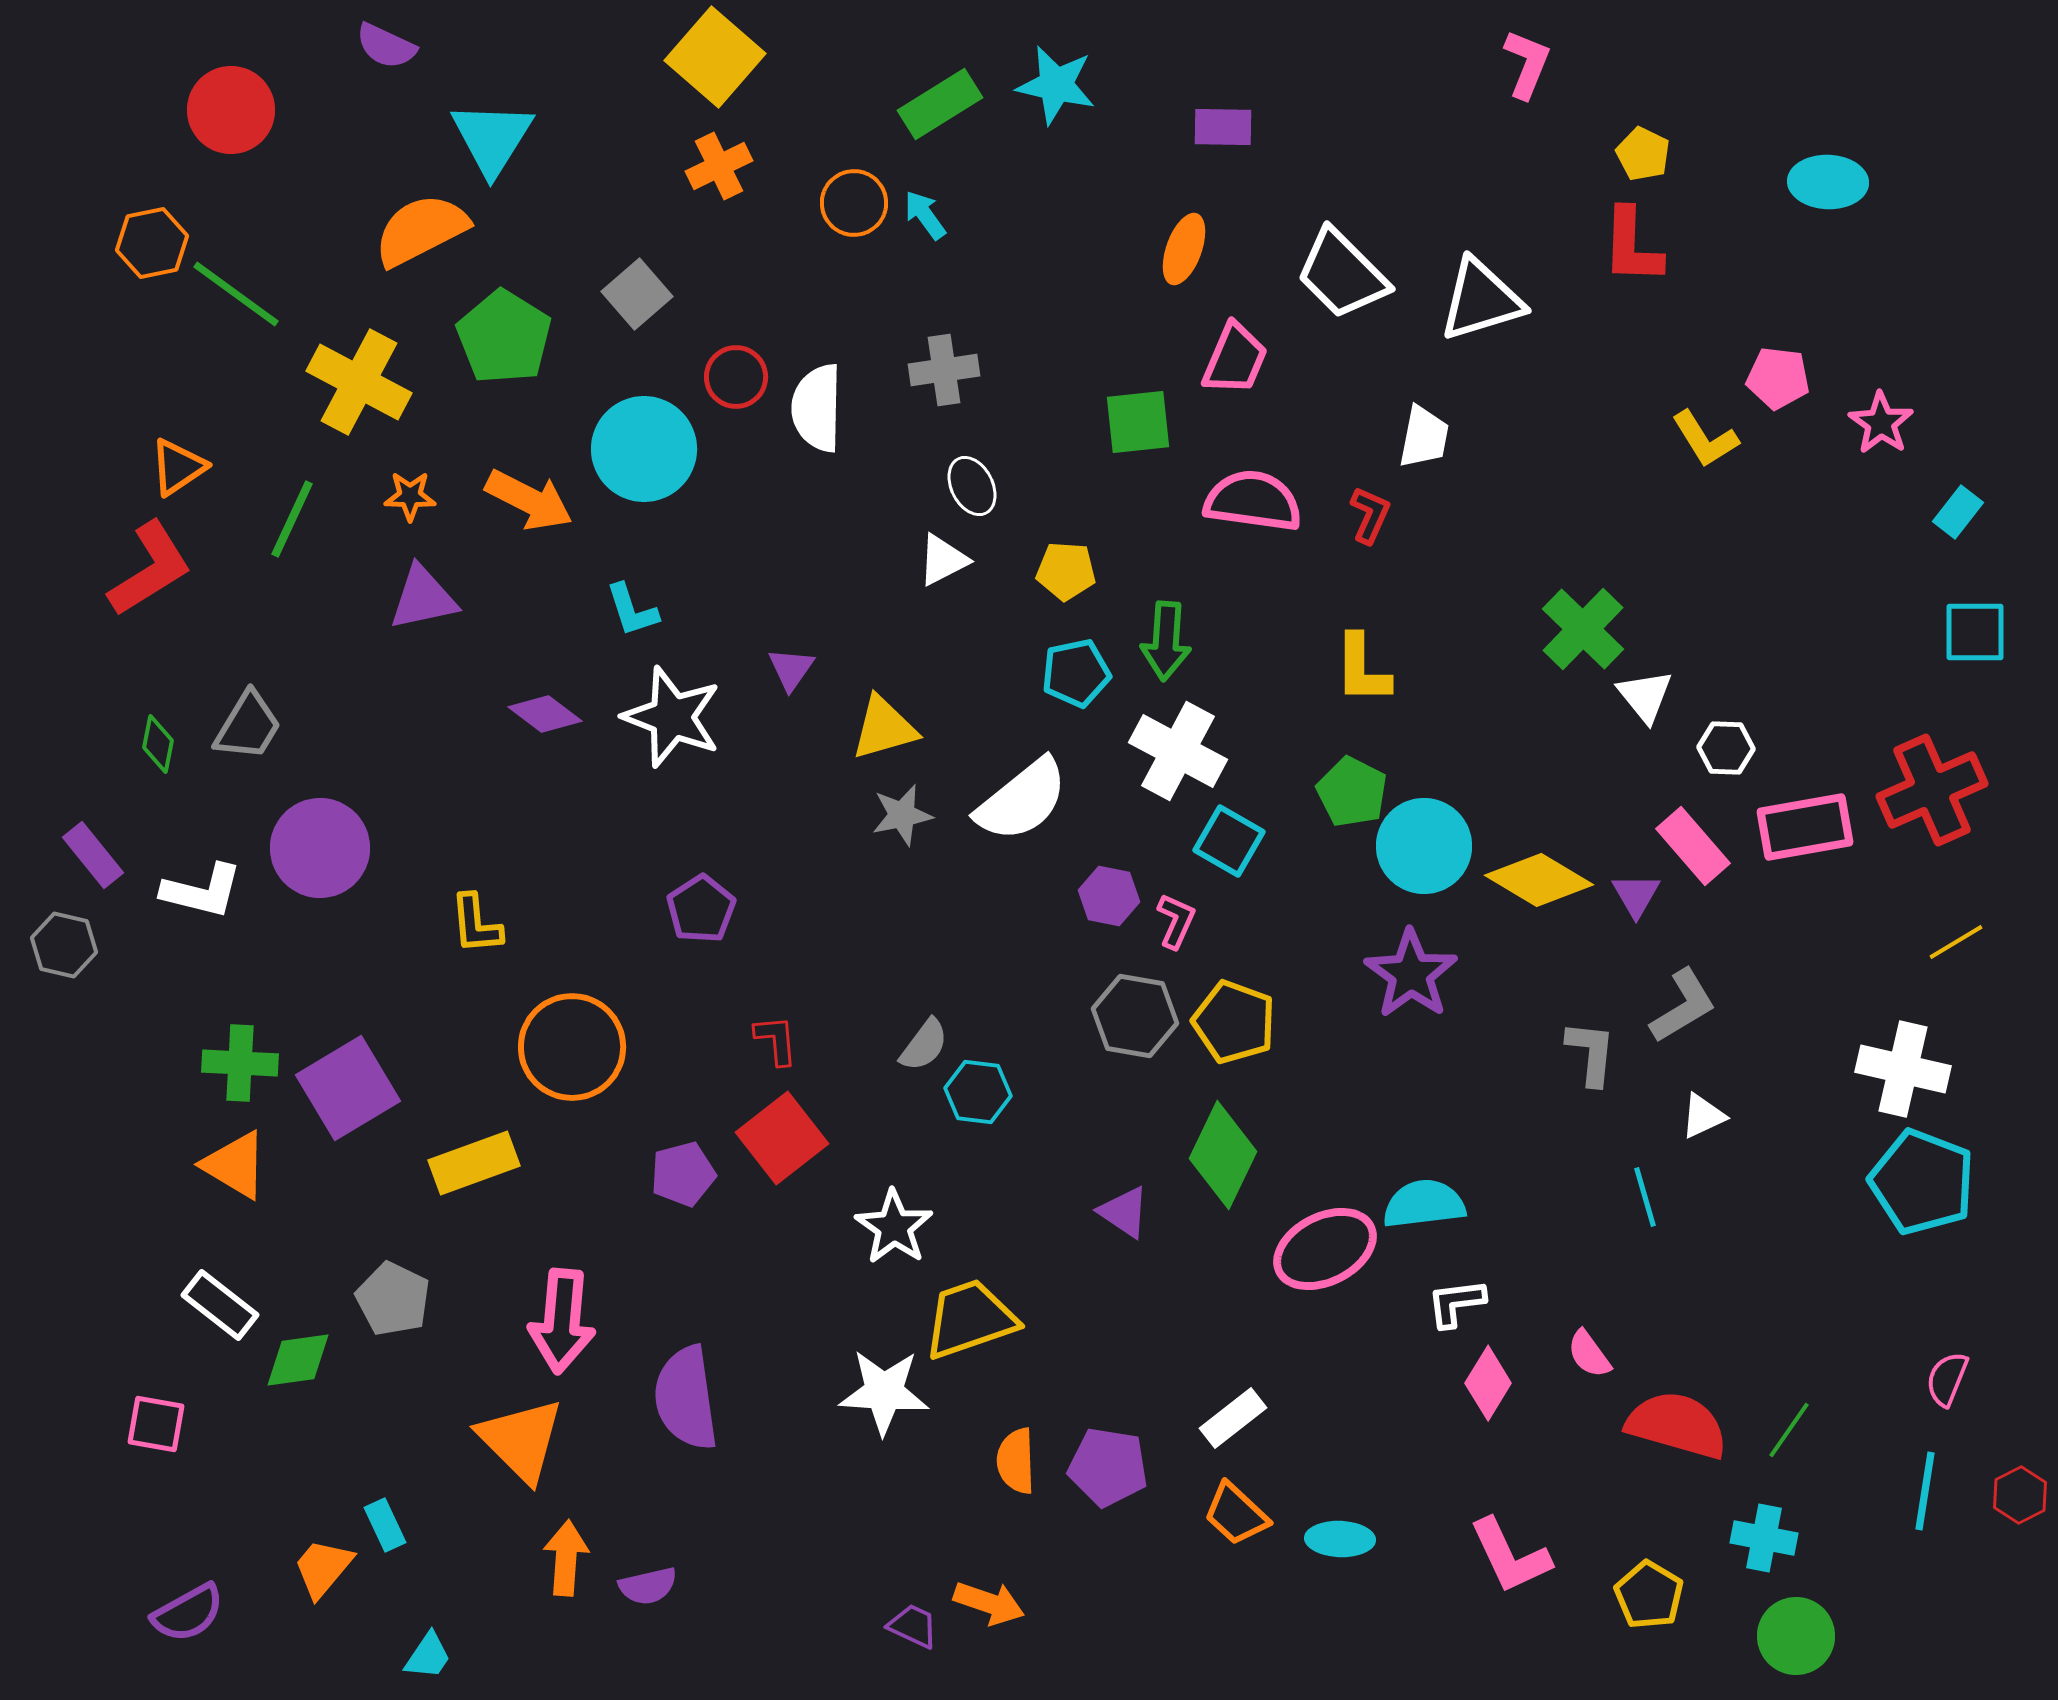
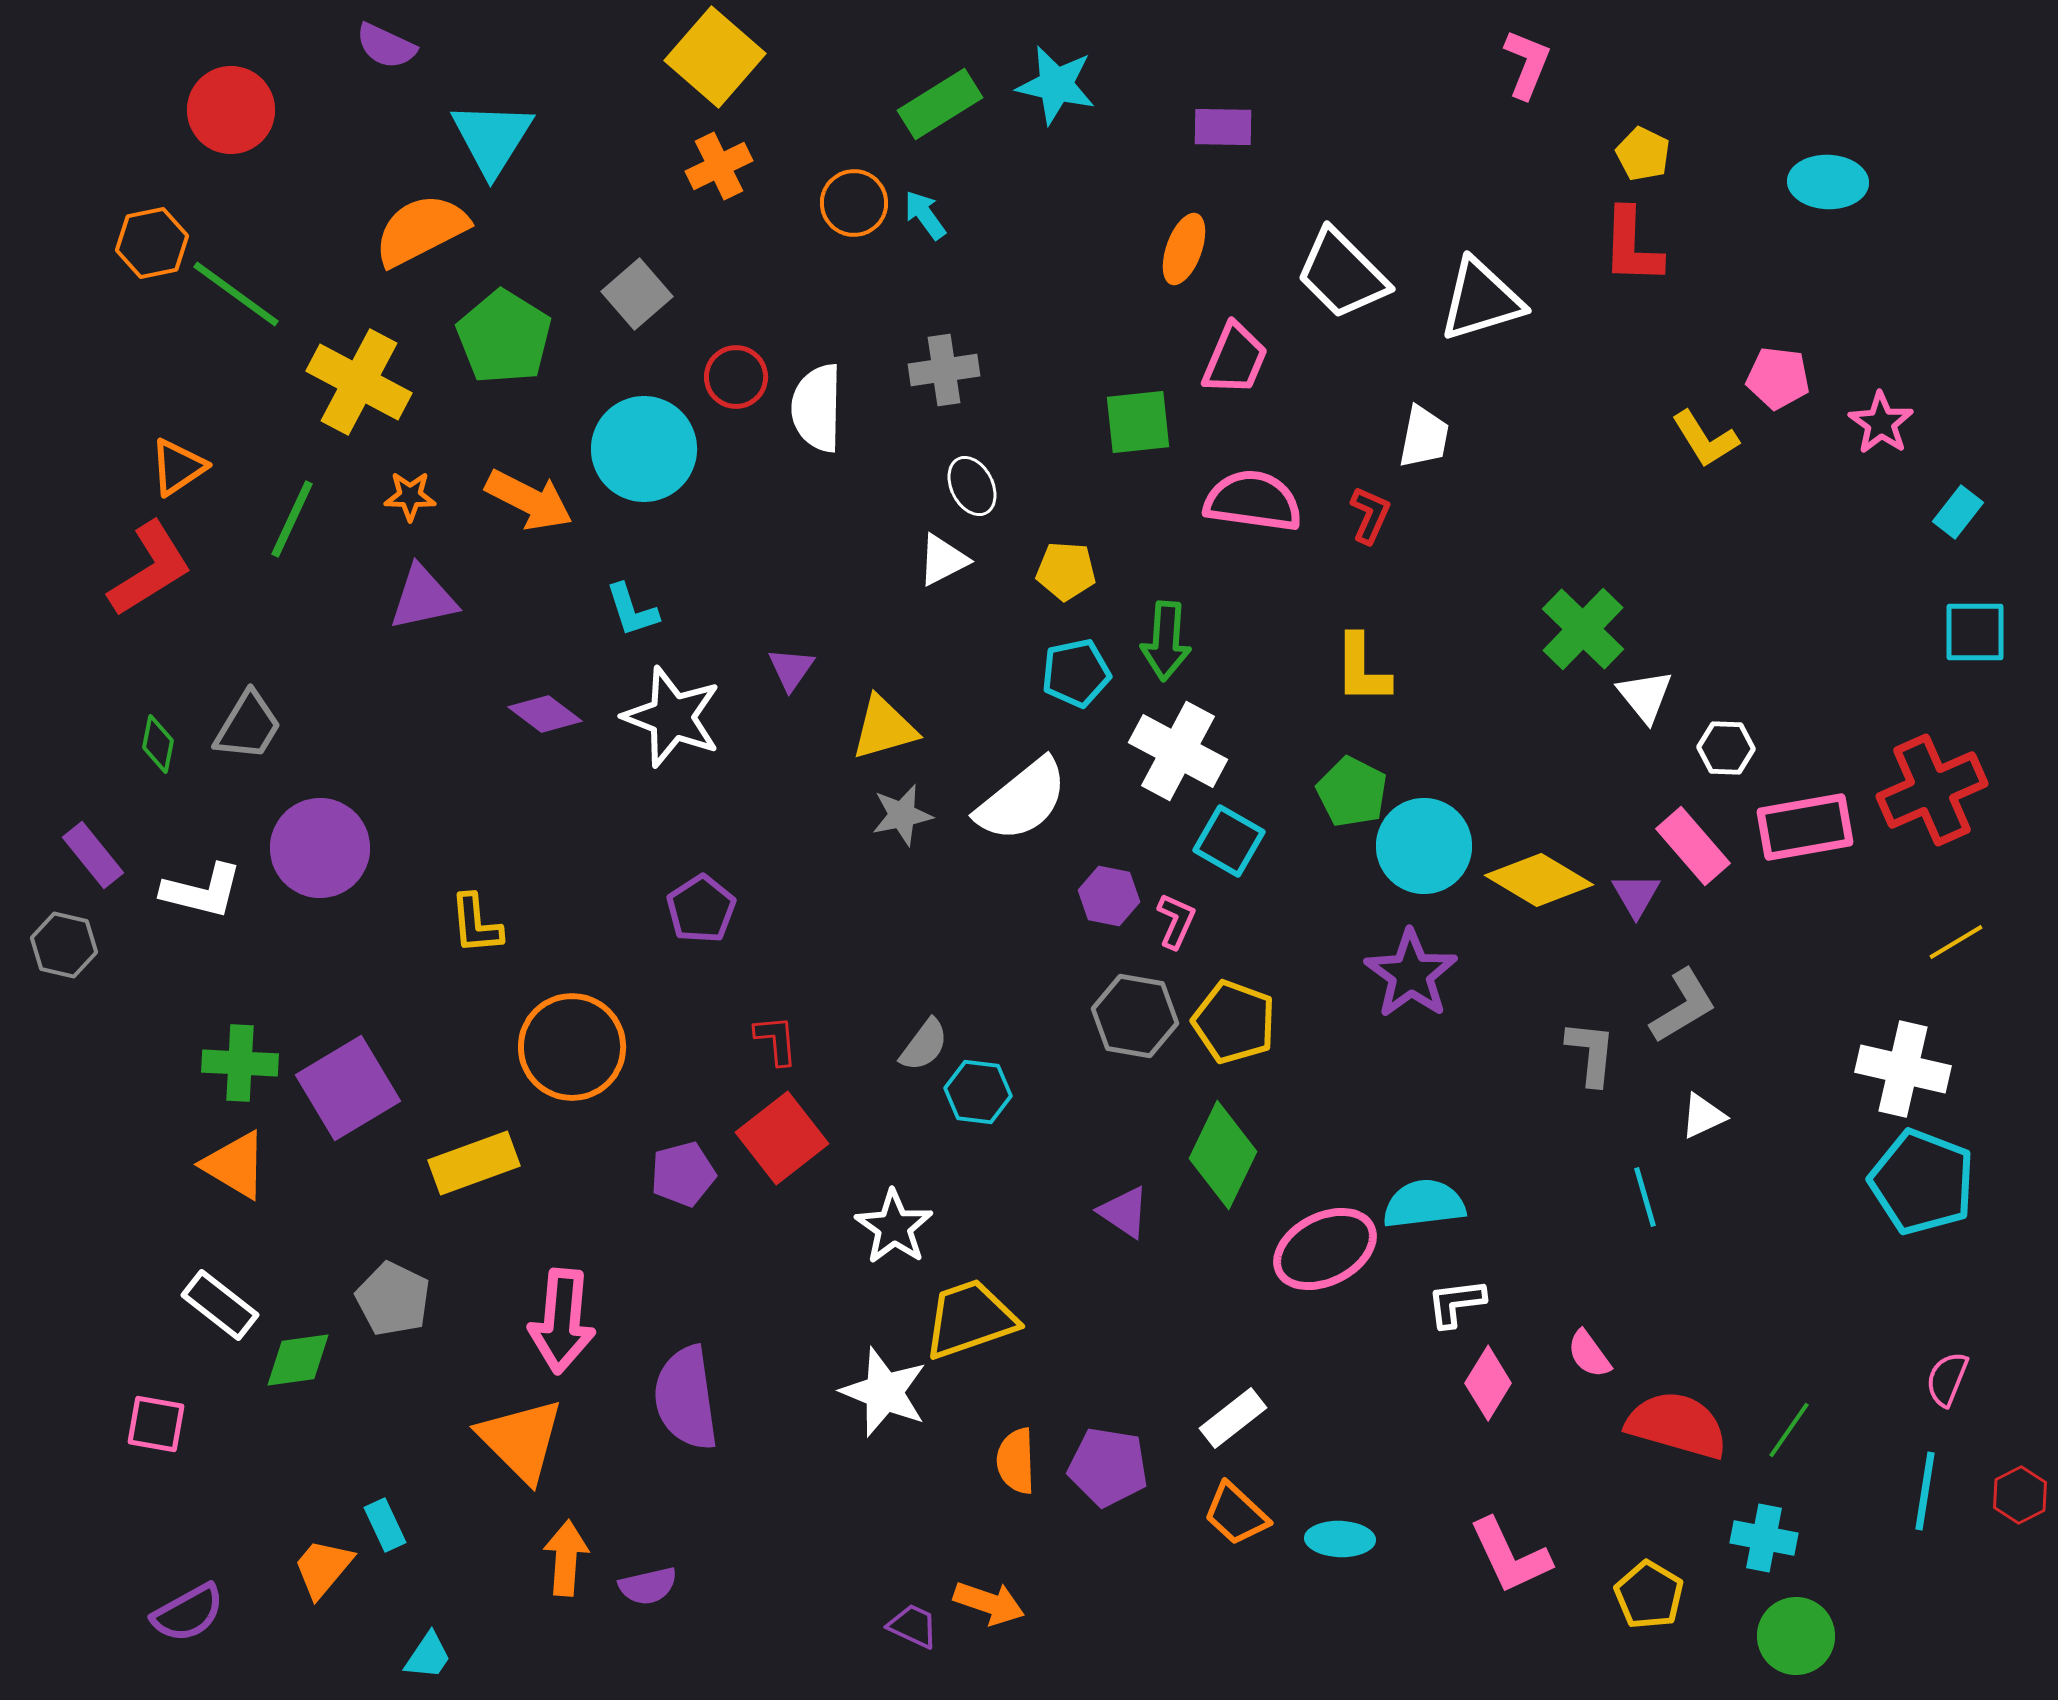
white star at (884, 1392): rotated 18 degrees clockwise
